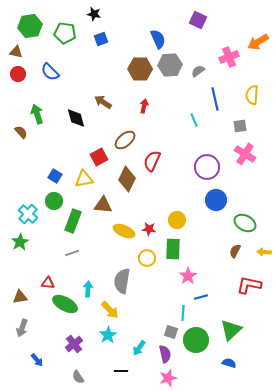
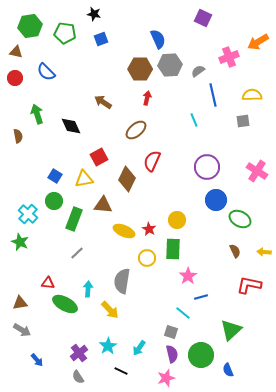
purple square at (198, 20): moved 5 px right, 2 px up
blue semicircle at (50, 72): moved 4 px left
red circle at (18, 74): moved 3 px left, 4 px down
yellow semicircle at (252, 95): rotated 84 degrees clockwise
blue line at (215, 99): moved 2 px left, 4 px up
red arrow at (144, 106): moved 3 px right, 8 px up
black diamond at (76, 118): moved 5 px left, 8 px down; rotated 10 degrees counterclockwise
gray square at (240, 126): moved 3 px right, 5 px up
brown semicircle at (21, 132): moved 3 px left, 4 px down; rotated 32 degrees clockwise
brown ellipse at (125, 140): moved 11 px right, 10 px up
pink cross at (245, 154): moved 12 px right, 17 px down
green rectangle at (73, 221): moved 1 px right, 2 px up
green ellipse at (245, 223): moved 5 px left, 4 px up
red star at (149, 229): rotated 24 degrees clockwise
green star at (20, 242): rotated 18 degrees counterclockwise
brown semicircle at (235, 251): rotated 128 degrees clockwise
gray line at (72, 253): moved 5 px right; rotated 24 degrees counterclockwise
brown triangle at (20, 297): moved 6 px down
cyan line at (183, 313): rotated 56 degrees counterclockwise
gray arrow at (22, 328): moved 2 px down; rotated 78 degrees counterclockwise
cyan star at (108, 335): moved 11 px down
green circle at (196, 340): moved 5 px right, 15 px down
purple cross at (74, 344): moved 5 px right, 9 px down
purple semicircle at (165, 354): moved 7 px right
blue semicircle at (229, 363): moved 1 px left, 7 px down; rotated 128 degrees counterclockwise
black line at (121, 371): rotated 24 degrees clockwise
pink star at (168, 378): moved 2 px left
